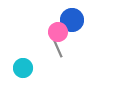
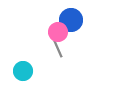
blue circle: moved 1 px left
cyan circle: moved 3 px down
